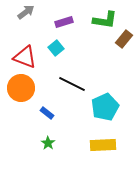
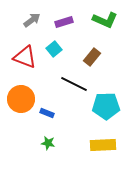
gray arrow: moved 6 px right, 8 px down
green L-shape: rotated 15 degrees clockwise
brown rectangle: moved 32 px left, 18 px down
cyan square: moved 2 px left, 1 px down
black line: moved 2 px right
orange circle: moved 11 px down
cyan pentagon: moved 1 px right, 1 px up; rotated 24 degrees clockwise
blue rectangle: rotated 16 degrees counterclockwise
green star: rotated 24 degrees counterclockwise
